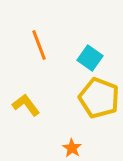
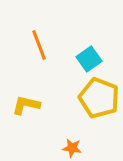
cyan square: moved 1 px left, 1 px down; rotated 20 degrees clockwise
yellow L-shape: rotated 40 degrees counterclockwise
orange star: rotated 24 degrees counterclockwise
